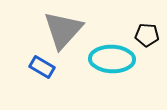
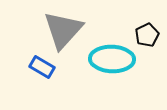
black pentagon: rotated 30 degrees counterclockwise
